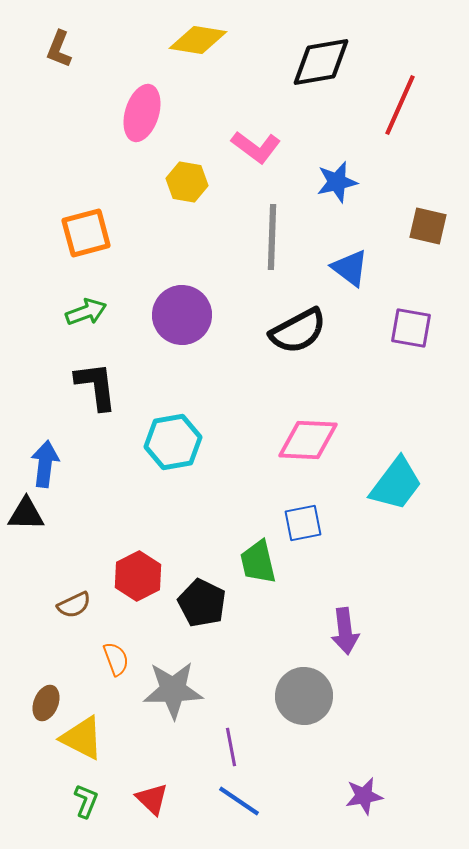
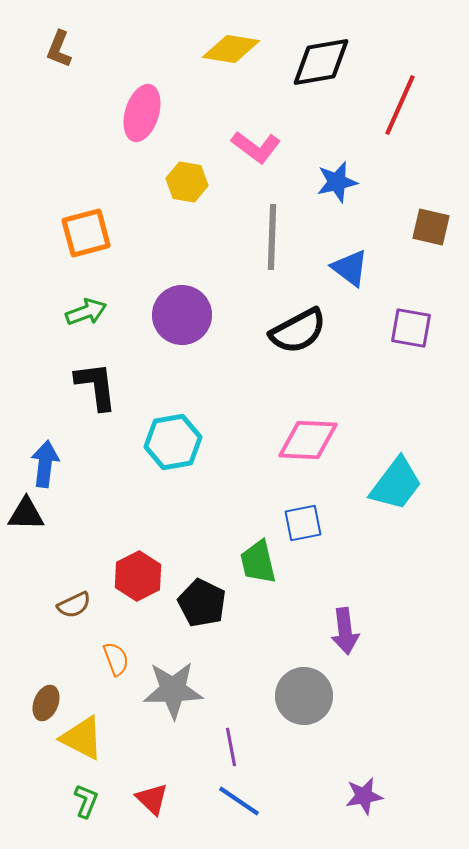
yellow diamond: moved 33 px right, 9 px down
brown square: moved 3 px right, 1 px down
